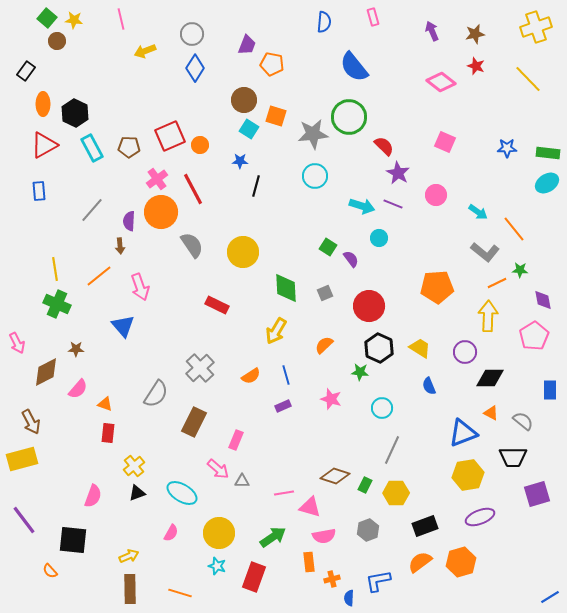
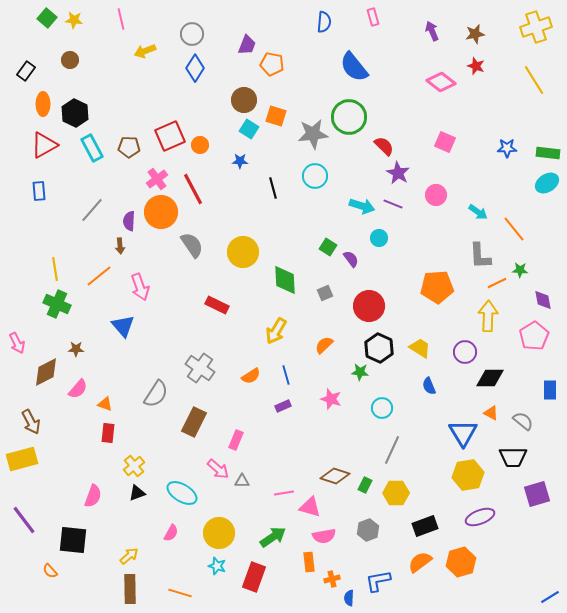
brown circle at (57, 41): moved 13 px right, 19 px down
yellow line at (528, 79): moved 6 px right, 1 px down; rotated 12 degrees clockwise
black line at (256, 186): moved 17 px right, 2 px down; rotated 30 degrees counterclockwise
gray L-shape at (485, 252): moved 5 px left, 4 px down; rotated 48 degrees clockwise
green diamond at (286, 288): moved 1 px left, 8 px up
gray cross at (200, 368): rotated 12 degrees counterclockwise
blue triangle at (463, 433): rotated 40 degrees counterclockwise
yellow arrow at (129, 556): rotated 18 degrees counterclockwise
